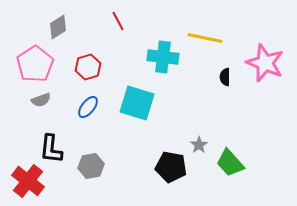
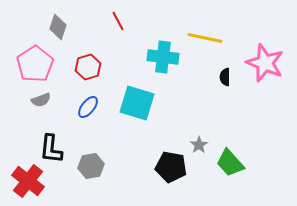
gray diamond: rotated 40 degrees counterclockwise
